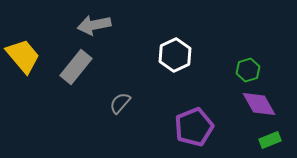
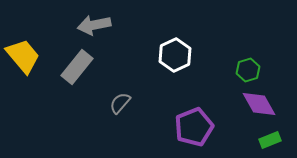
gray rectangle: moved 1 px right
